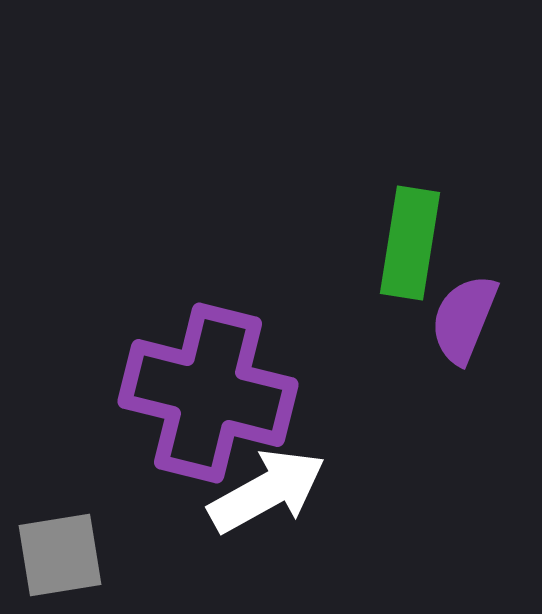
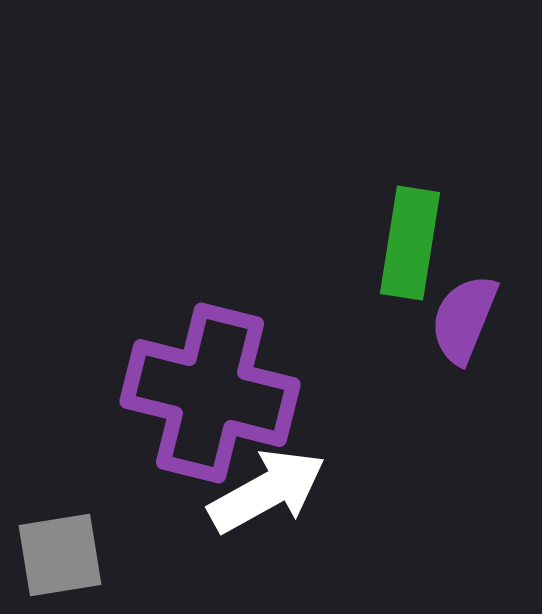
purple cross: moved 2 px right
